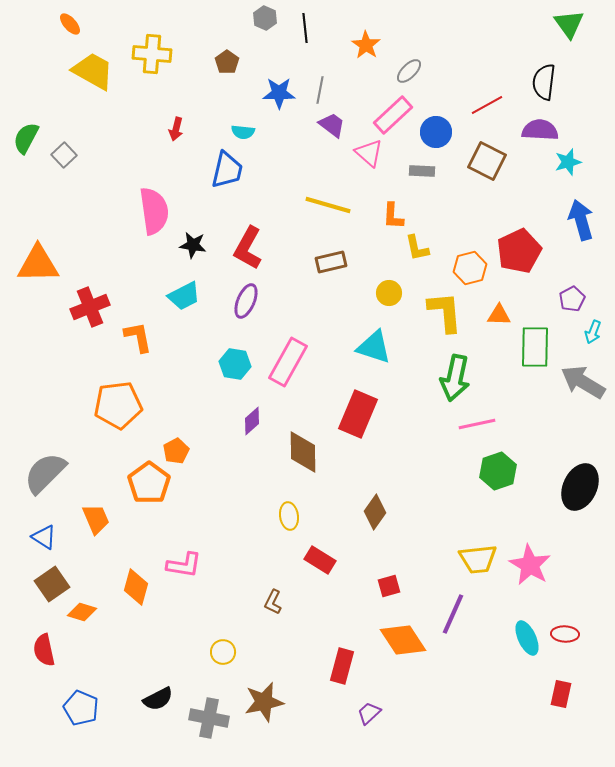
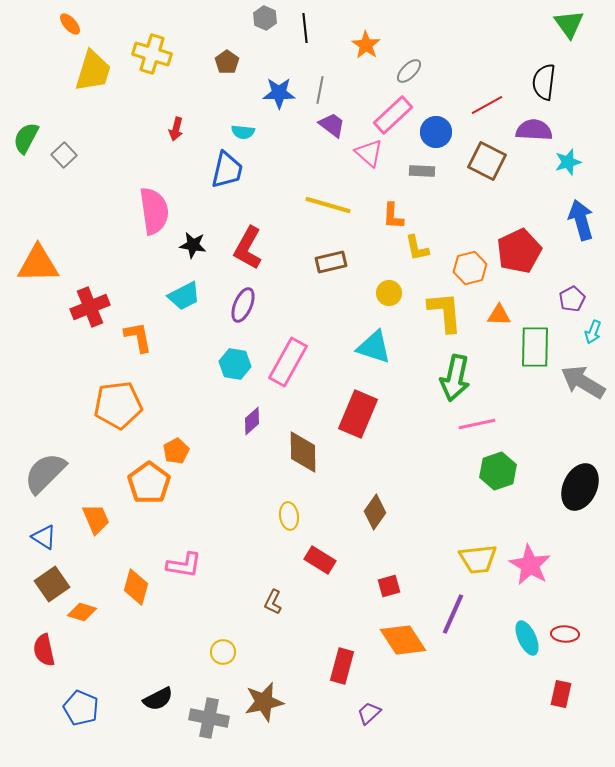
yellow cross at (152, 54): rotated 12 degrees clockwise
yellow trapezoid at (93, 71): rotated 78 degrees clockwise
purple semicircle at (540, 130): moved 6 px left
purple ellipse at (246, 301): moved 3 px left, 4 px down
